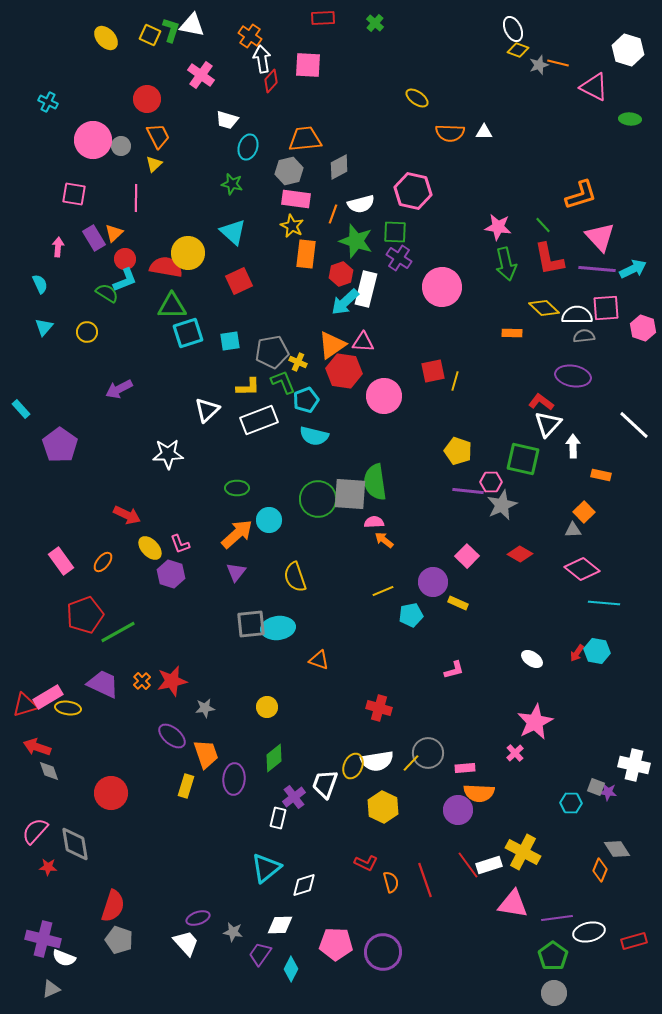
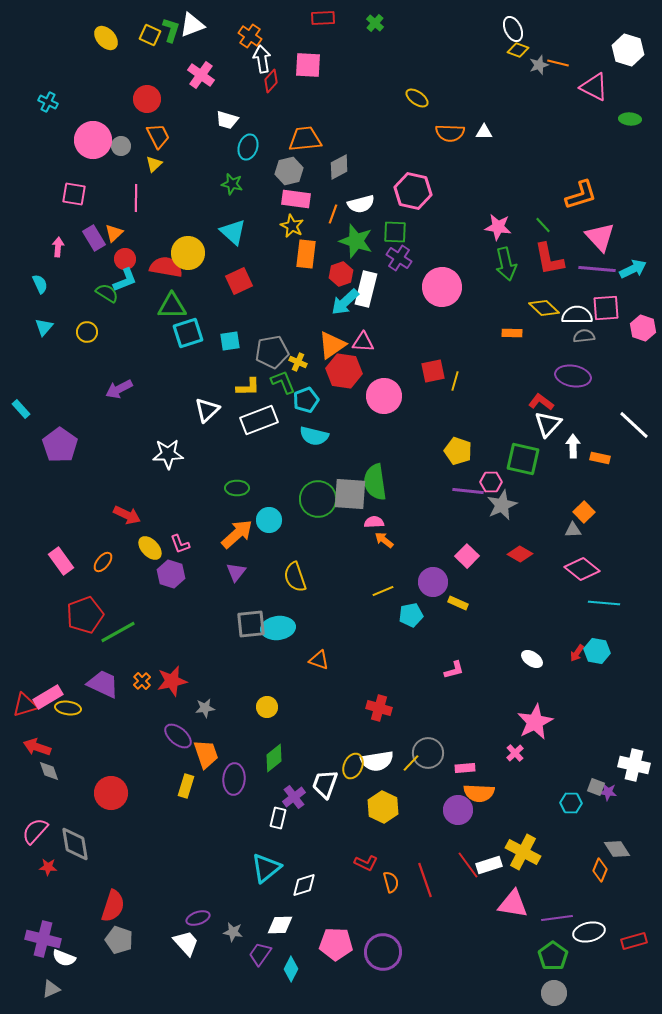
white triangle at (192, 25): rotated 32 degrees counterclockwise
orange rectangle at (601, 475): moved 1 px left, 17 px up
purple ellipse at (172, 736): moved 6 px right
